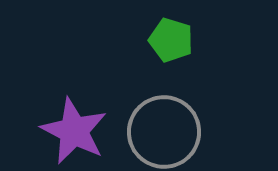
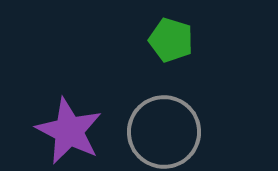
purple star: moved 5 px left
